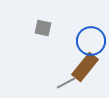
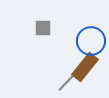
gray square: rotated 12 degrees counterclockwise
gray line: rotated 18 degrees counterclockwise
